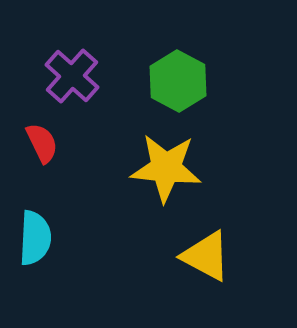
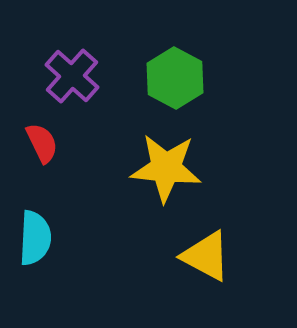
green hexagon: moved 3 px left, 3 px up
